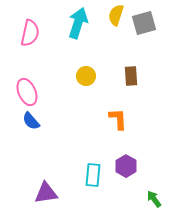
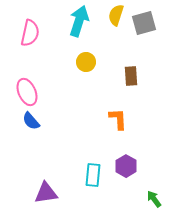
cyan arrow: moved 1 px right, 2 px up
yellow circle: moved 14 px up
